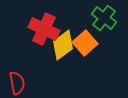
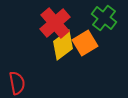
red cross: moved 11 px right, 6 px up; rotated 24 degrees clockwise
orange square: rotated 10 degrees clockwise
